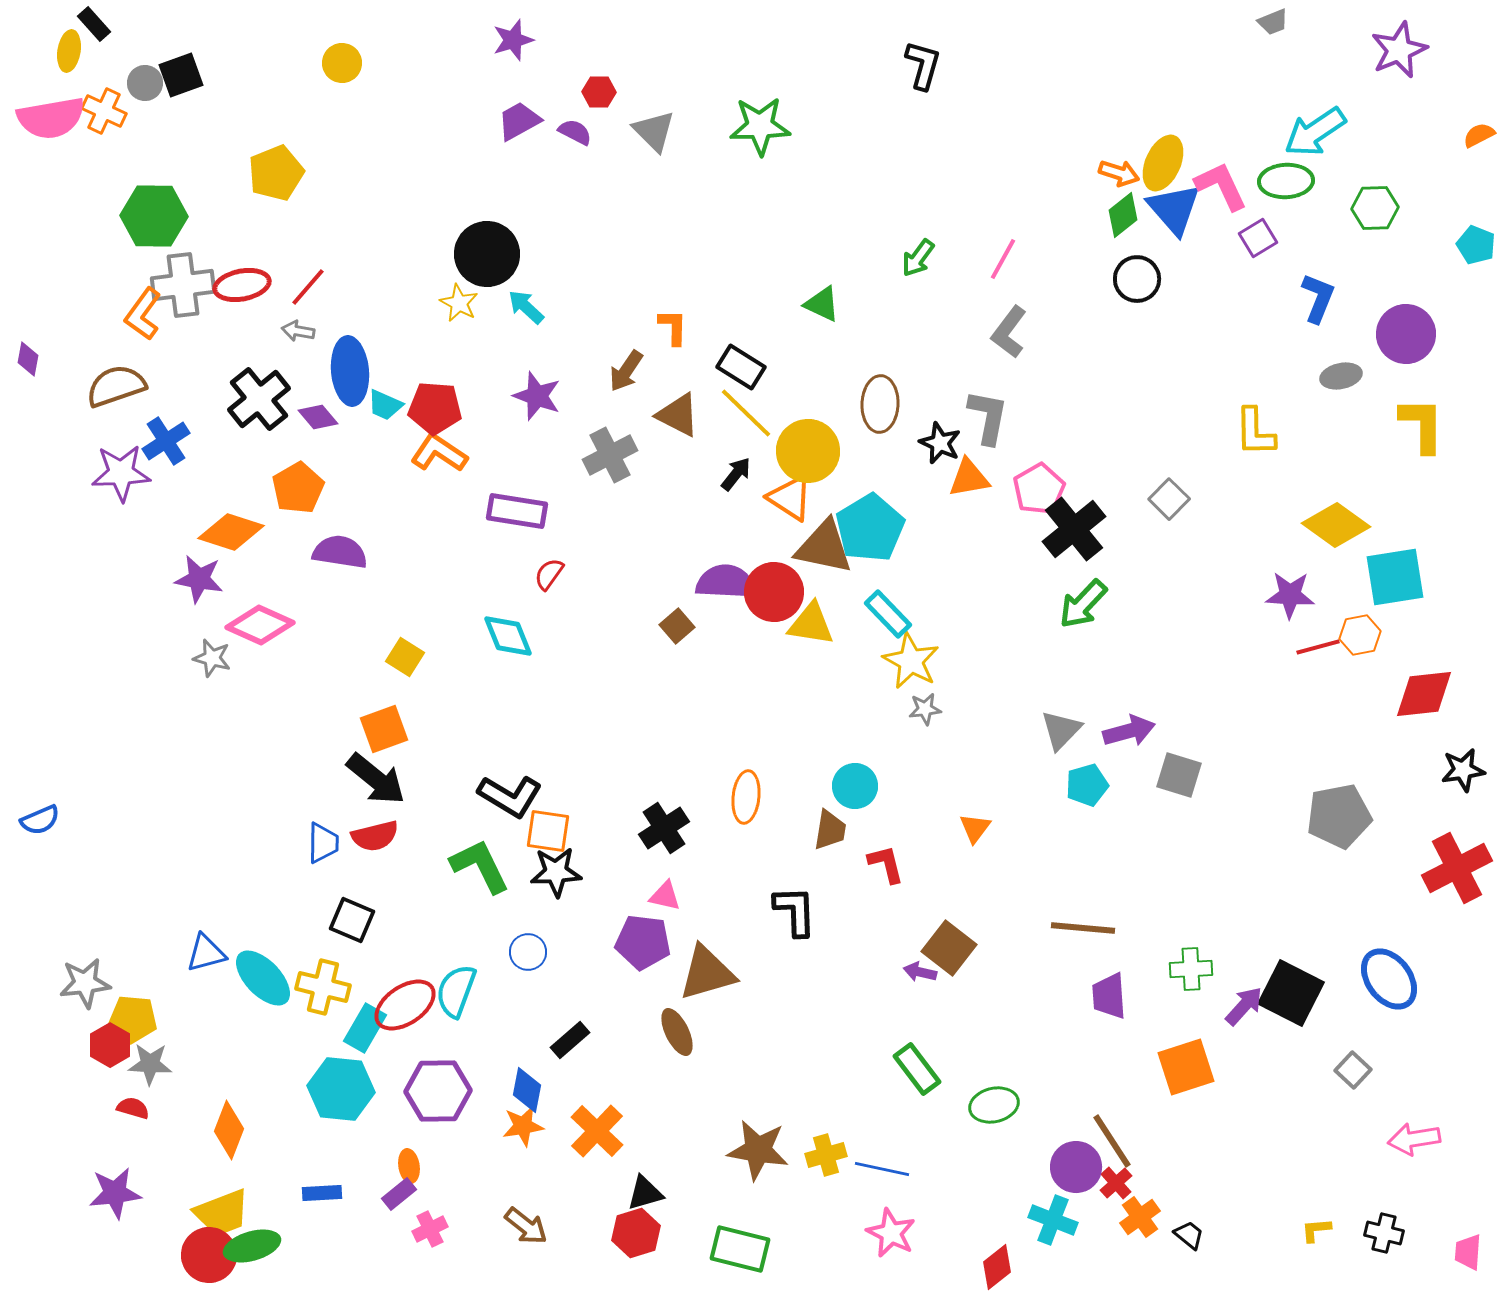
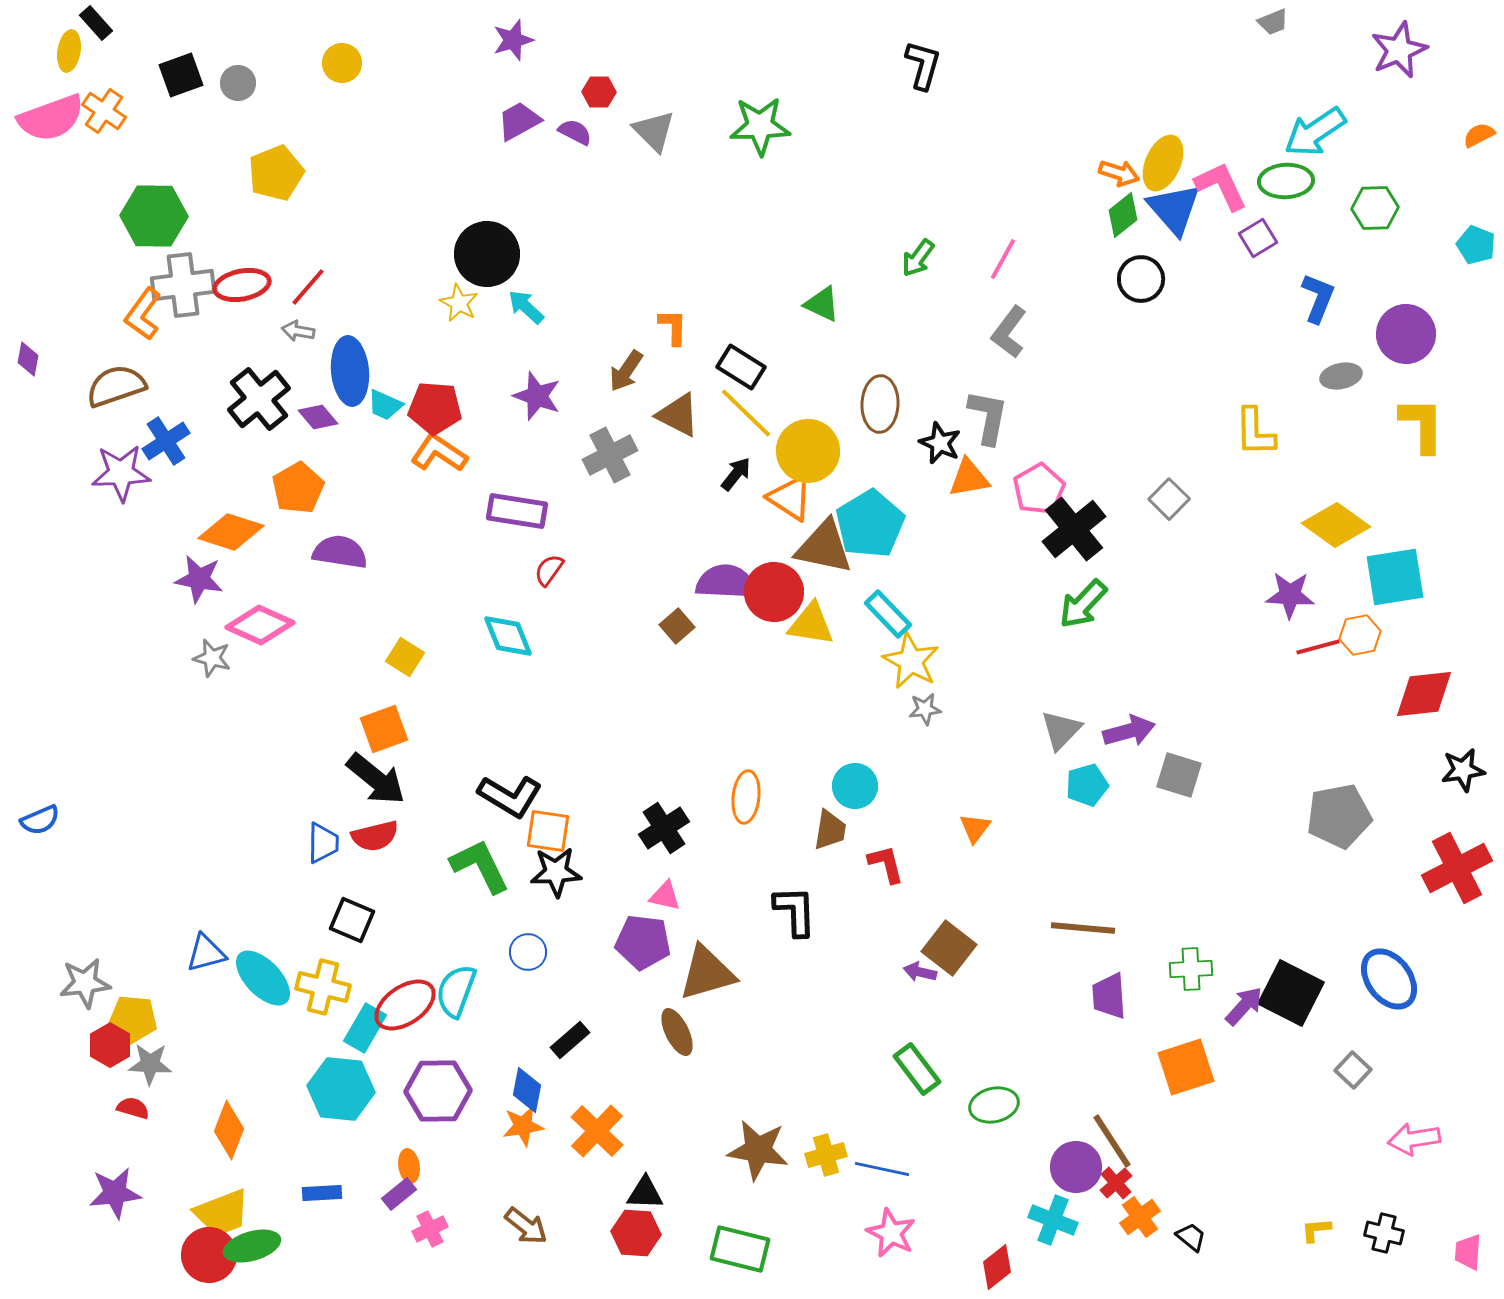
black rectangle at (94, 24): moved 2 px right, 1 px up
gray circle at (145, 83): moved 93 px right
orange cross at (104, 111): rotated 9 degrees clockwise
pink semicircle at (51, 118): rotated 10 degrees counterclockwise
black circle at (1137, 279): moved 4 px right
cyan pentagon at (870, 528): moved 4 px up
red semicircle at (549, 574): moved 4 px up
black triangle at (645, 1193): rotated 18 degrees clockwise
red hexagon at (636, 1233): rotated 21 degrees clockwise
black trapezoid at (1189, 1235): moved 2 px right, 2 px down
